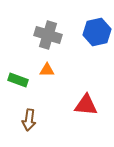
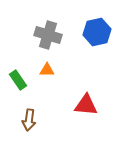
green rectangle: rotated 36 degrees clockwise
